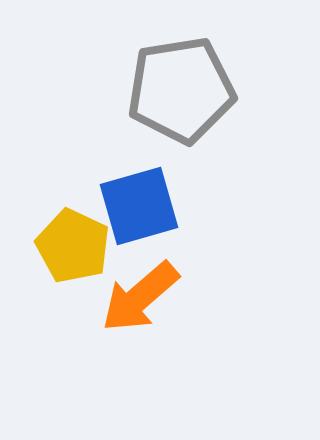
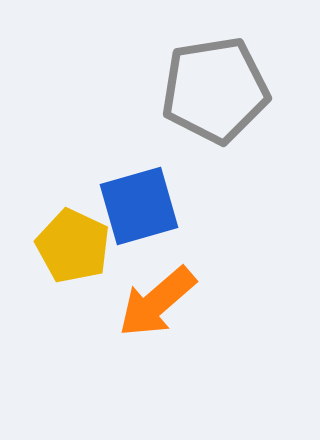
gray pentagon: moved 34 px right
orange arrow: moved 17 px right, 5 px down
